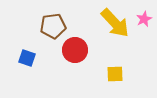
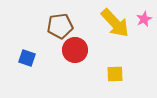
brown pentagon: moved 7 px right
